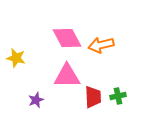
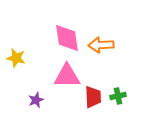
pink diamond: rotated 20 degrees clockwise
orange arrow: rotated 10 degrees clockwise
